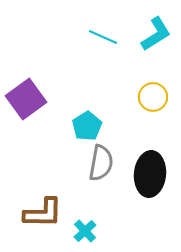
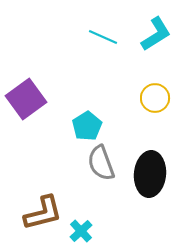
yellow circle: moved 2 px right, 1 px down
gray semicircle: rotated 150 degrees clockwise
brown L-shape: rotated 15 degrees counterclockwise
cyan cross: moved 4 px left
